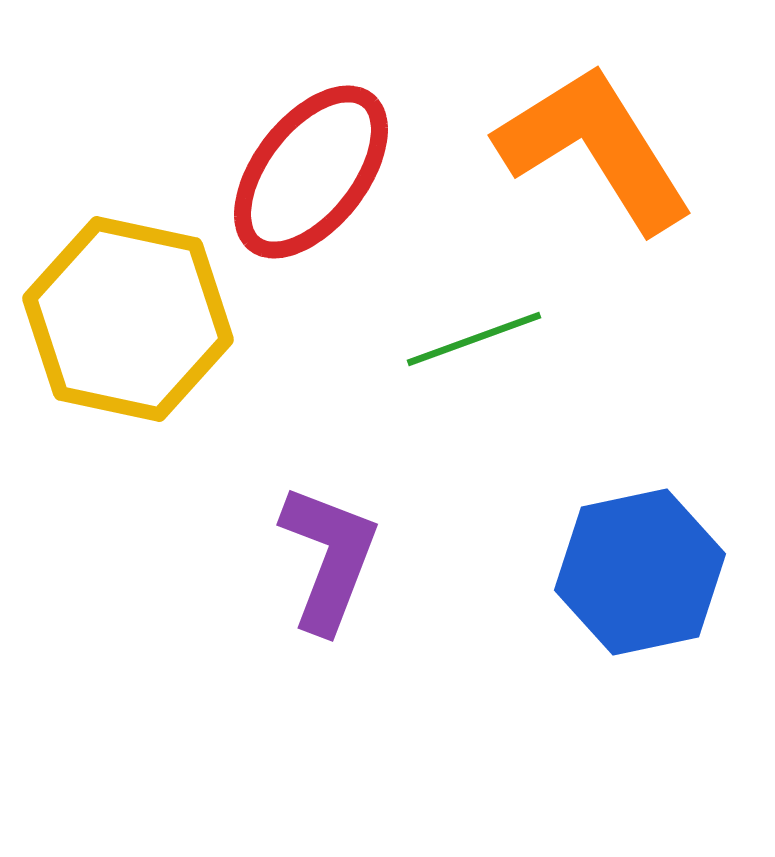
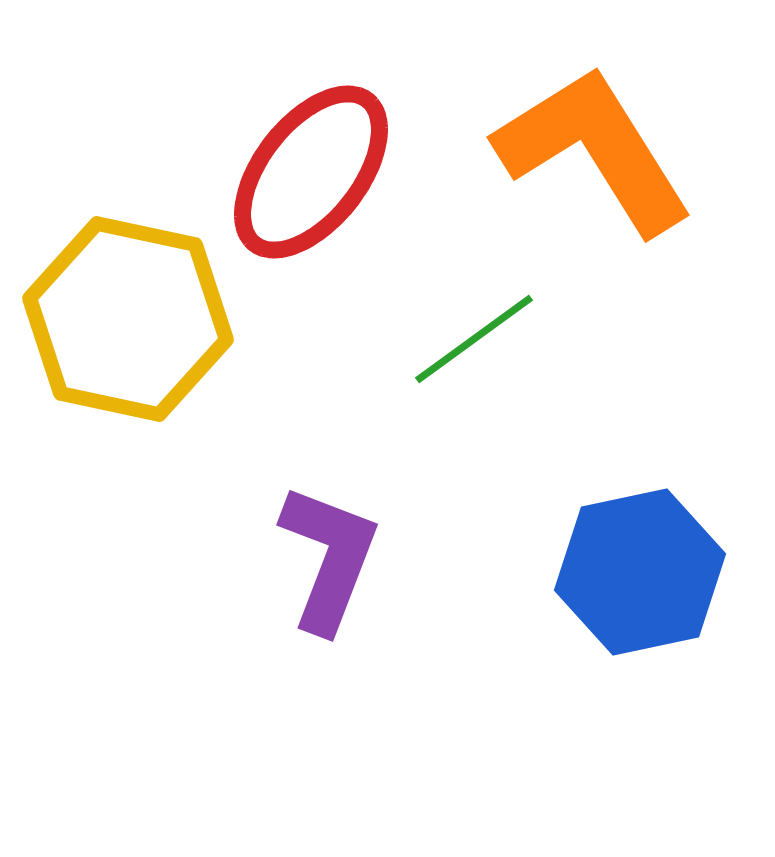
orange L-shape: moved 1 px left, 2 px down
green line: rotated 16 degrees counterclockwise
